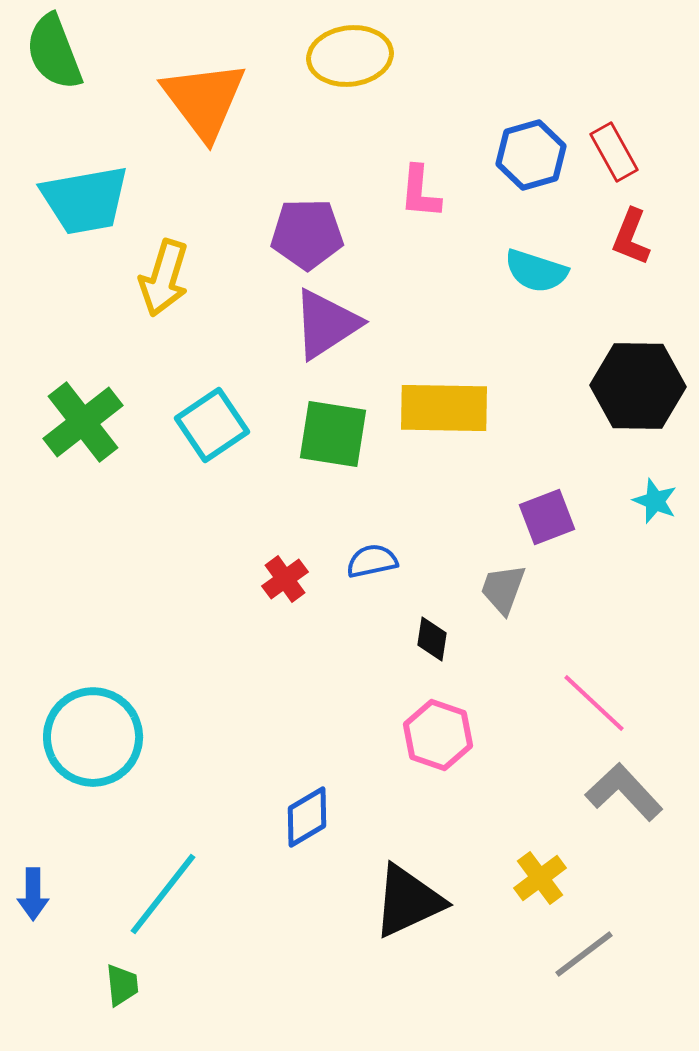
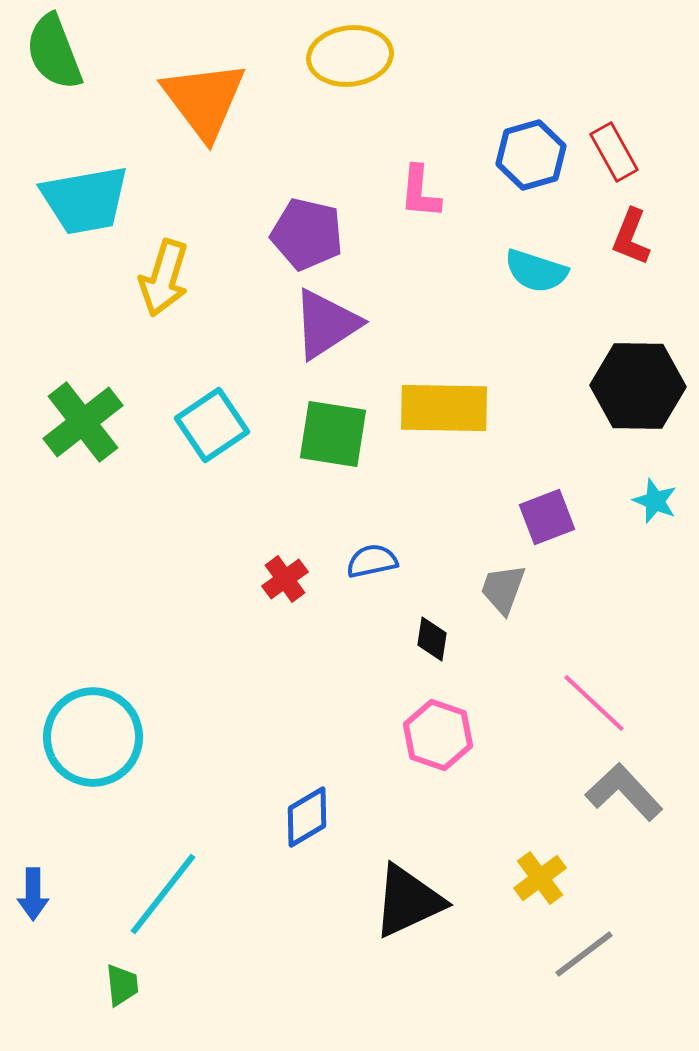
purple pentagon: rotated 14 degrees clockwise
